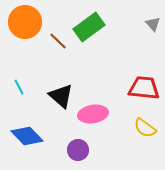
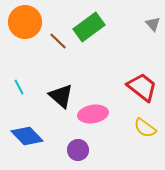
red trapezoid: moved 2 px left, 1 px up; rotated 32 degrees clockwise
